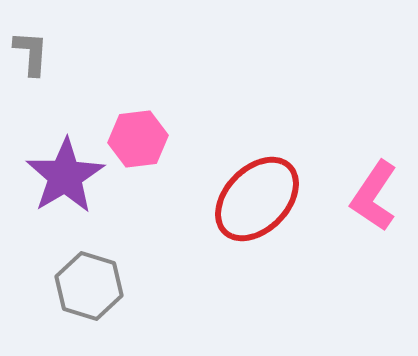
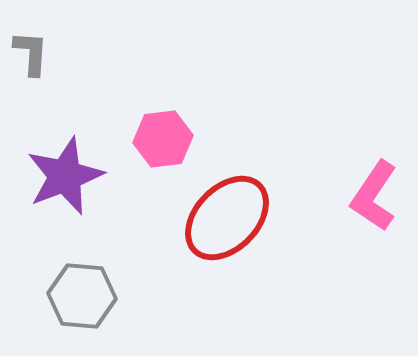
pink hexagon: moved 25 px right
purple star: rotated 10 degrees clockwise
red ellipse: moved 30 px left, 19 px down
gray hexagon: moved 7 px left, 10 px down; rotated 12 degrees counterclockwise
